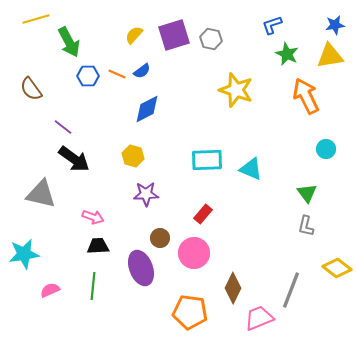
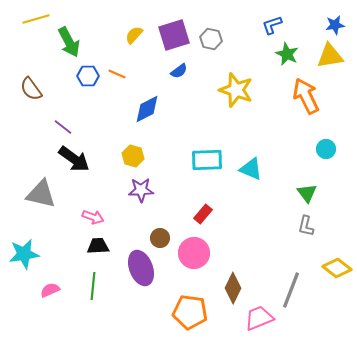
blue semicircle: moved 37 px right
purple star: moved 5 px left, 4 px up
